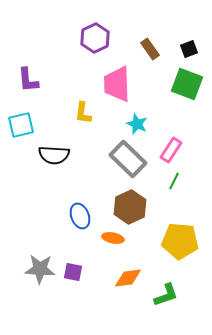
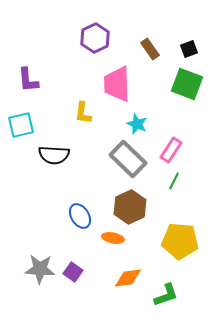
blue ellipse: rotated 10 degrees counterclockwise
purple square: rotated 24 degrees clockwise
